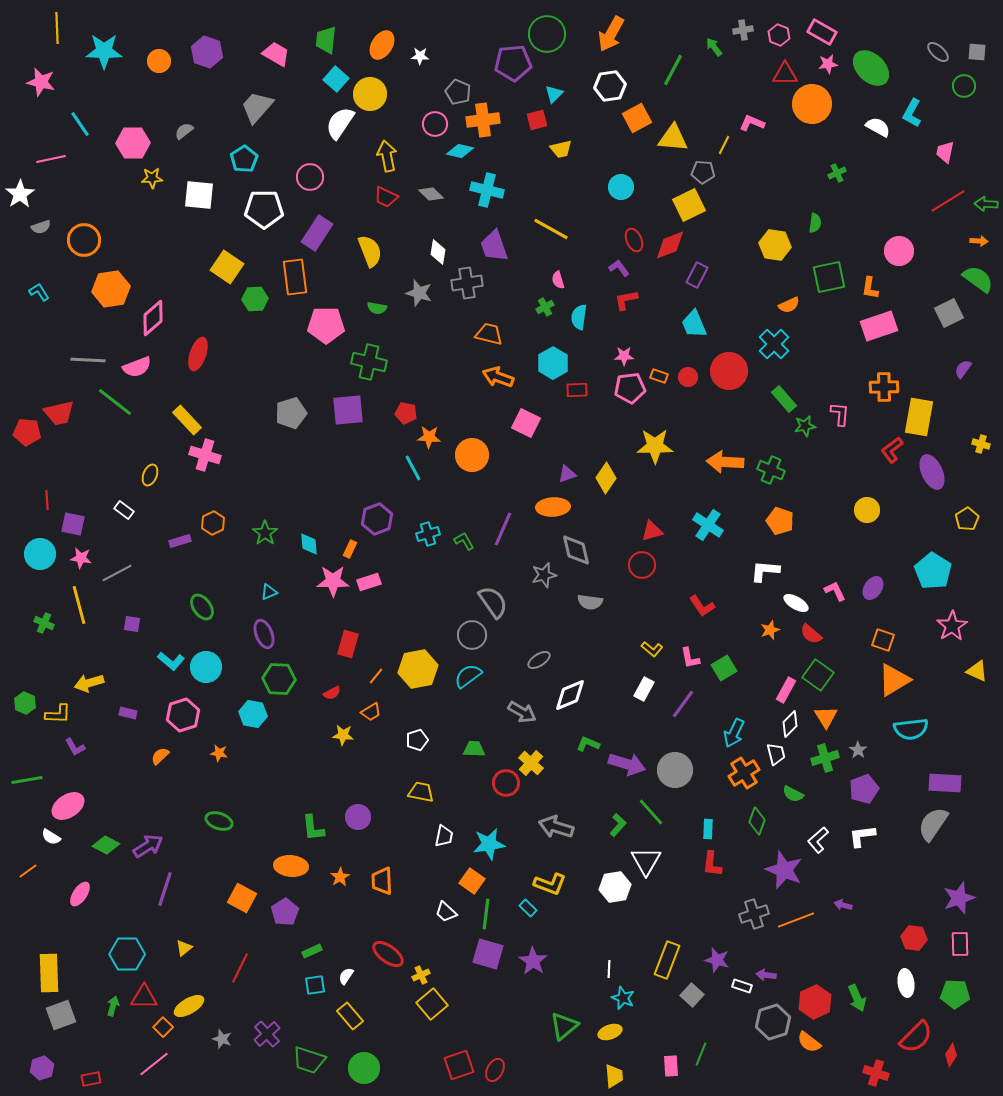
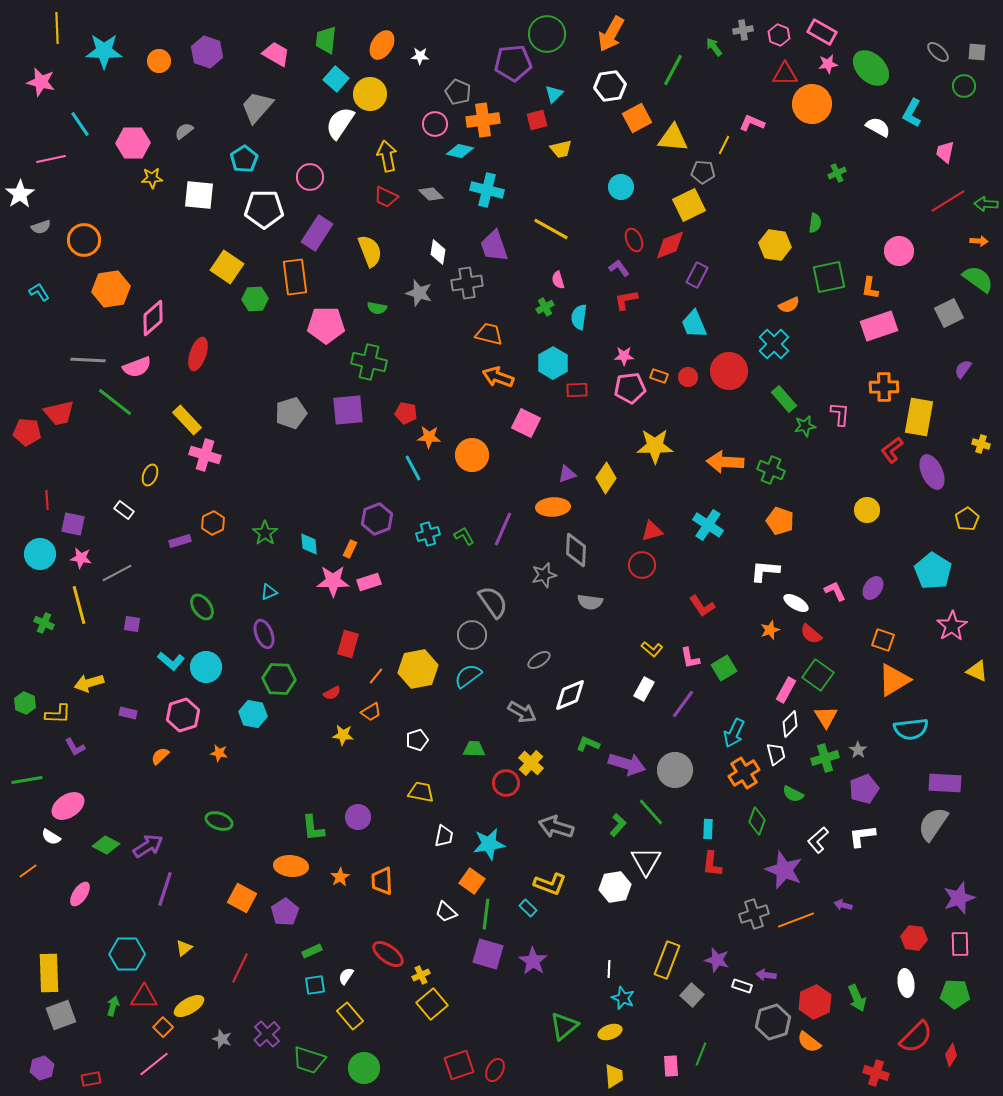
green L-shape at (464, 541): moved 5 px up
gray diamond at (576, 550): rotated 16 degrees clockwise
